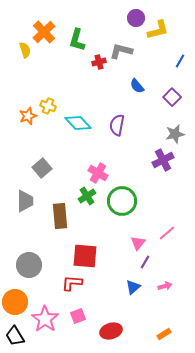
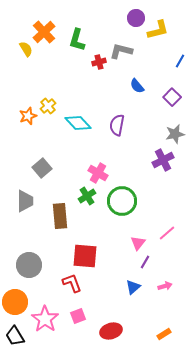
yellow semicircle: moved 1 px right, 1 px up; rotated 14 degrees counterclockwise
yellow cross: rotated 28 degrees clockwise
red L-shape: rotated 65 degrees clockwise
